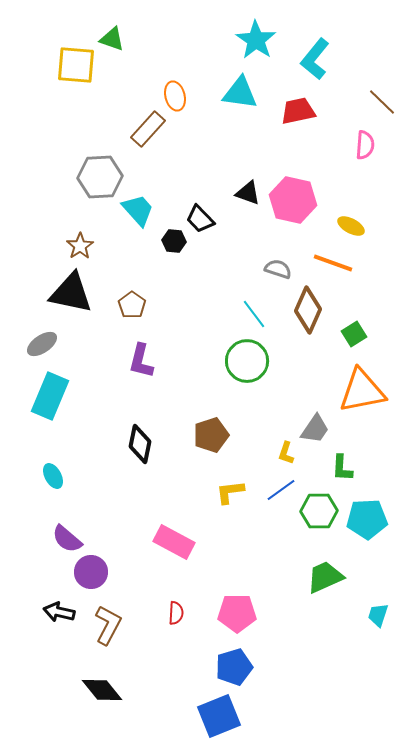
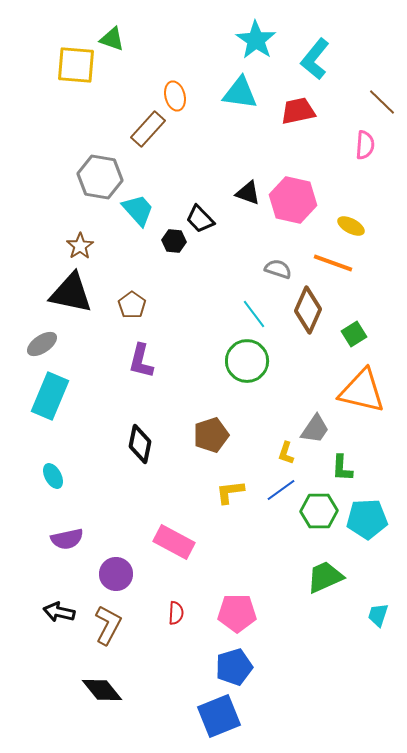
gray hexagon at (100, 177): rotated 12 degrees clockwise
orange triangle at (362, 391): rotated 24 degrees clockwise
purple semicircle at (67, 539): rotated 52 degrees counterclockwise
purple circle at (91, 572): moved 25 px right, 2 px down
